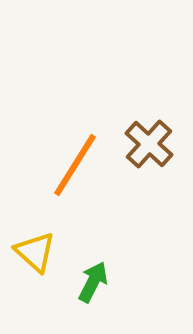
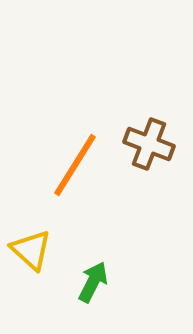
brown cross: rotated 21 degrees counterclockwise
yellow triangle: moved 4 px left, 2 px up
